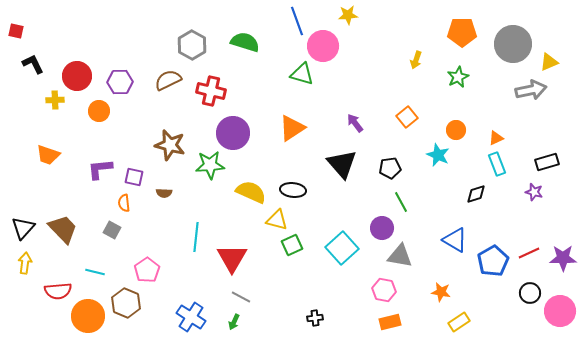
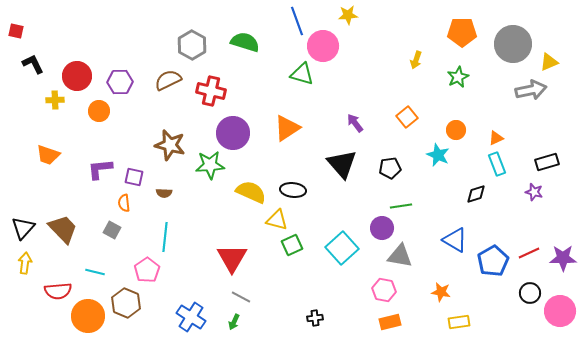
orange triangle at (292, 128): moved 5 px left
green line at (401, 202): moved 4 px down; rotated 70 degrees counterclockwise
cyan line at (196, 237): moved 31 px left
yellow rectangle at (459, 322): rotated 25 degrees clockwise
